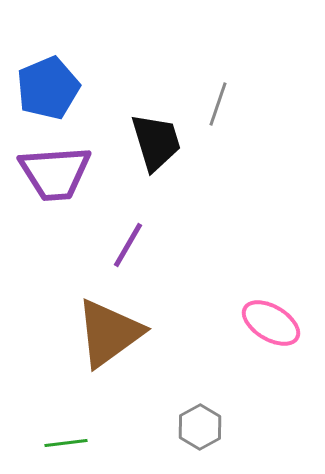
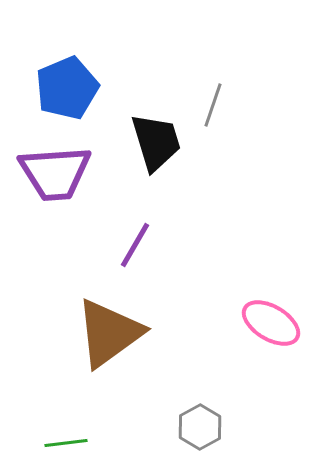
blue pentagon: moved 19 px right
gray line: moved 5 px left, 1 px down
purple line: moved 7 px right
